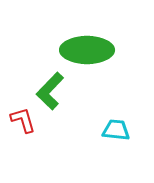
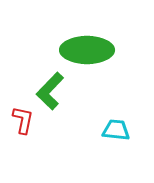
red L-shape: rotated 28 degrees clockwise
